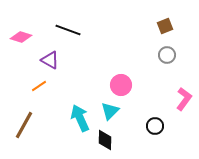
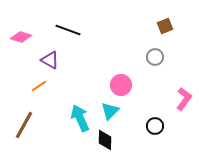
gray circle: moved 12 px left, 2 px down
